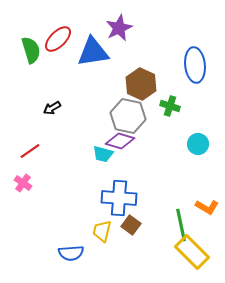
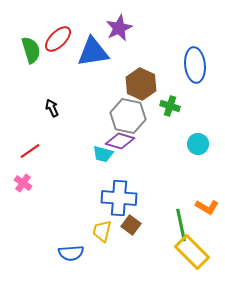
black arrow: rotated 96 degrees clockwise
